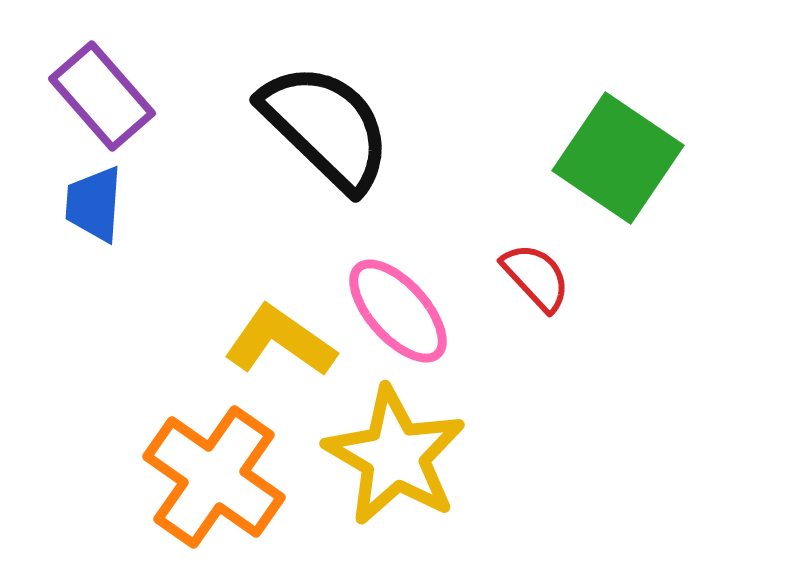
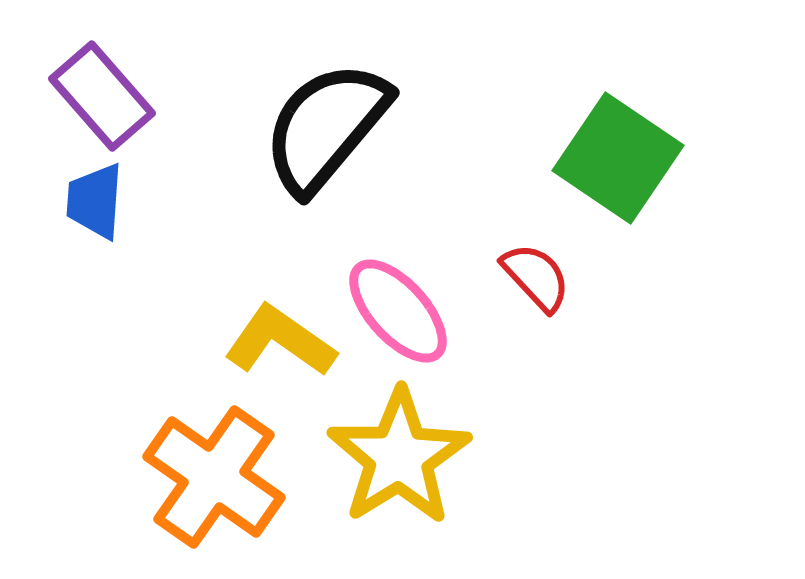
black semicircle: rotated 94 degrees counterclockwise
blue trapezoid: moved 1 px right, 3 px up
yellow star: moved 4 px right, 1 px down; rotated 10 degrees clockwise
